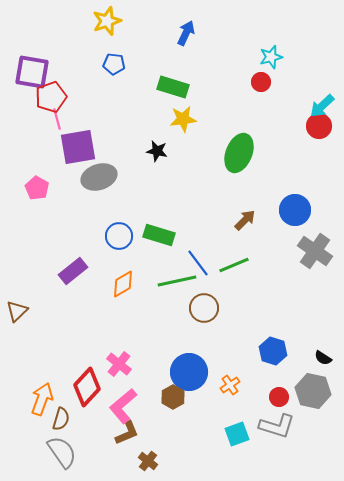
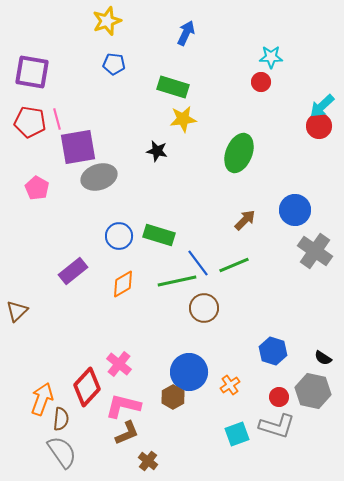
cyan star at (271, 57): rotated 15 degrees clockwise
red pentagon at (51, 97): moved 21 px left, 25 px down; rotated 28 degrees clockwise
pink L-shape at (123, 406): rotated 54 degrees clockwise
brown semicircle at (61, 419): rotated 10 degrees counterclockwise
